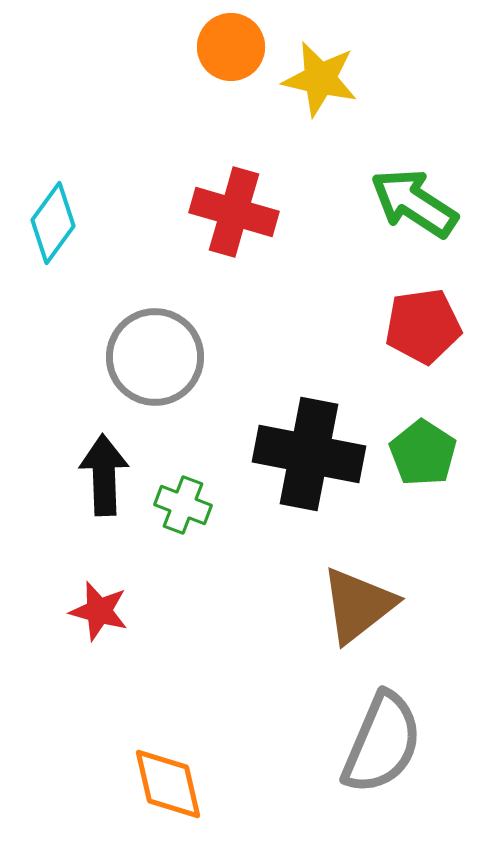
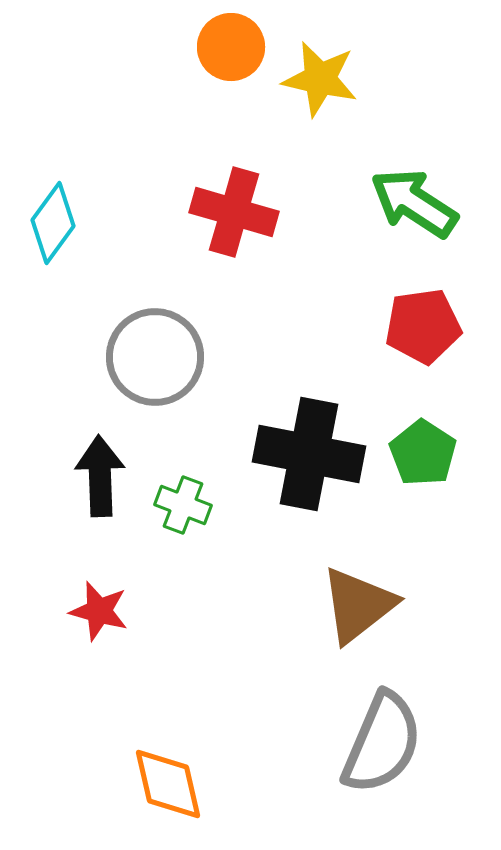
black arrow: moved 4 px left, 1 px down
